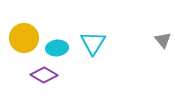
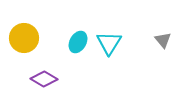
cyan triangle: moved 16 px right
cyan ellipse: moved 21 px right, 6 px up; rotated 55 degrees counterclockwise
purple diamond: moved 4 px down
